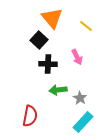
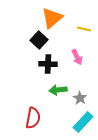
orange triangle: rotated 30 degrees clockwise
yellow line: moved 2 px left, 3 px down; rotated 24 degrees counterclockwise
red semicircle: moved 3 px right, 2 px down
